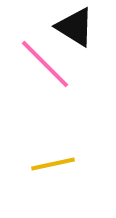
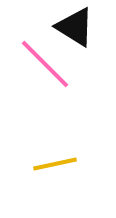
yellow line: moved 2 px right
